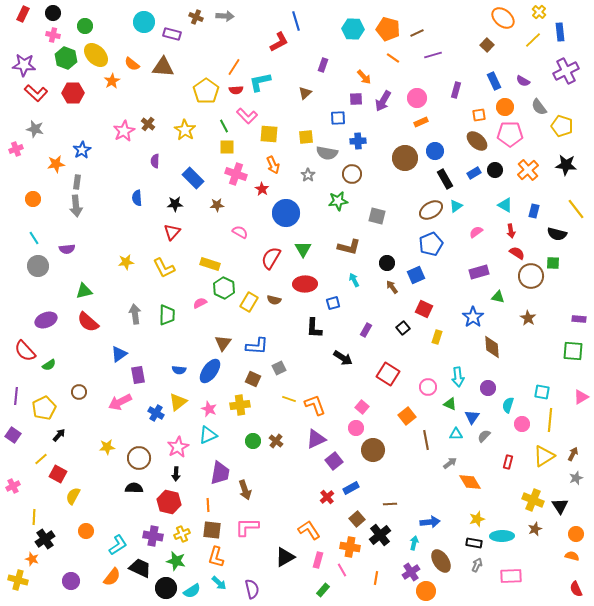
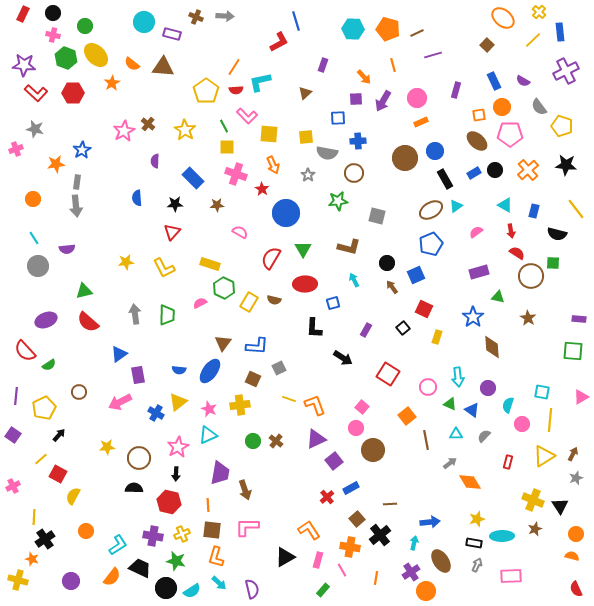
orange line at (393, 58): moved 7 px down; rotated 40 degrees clockwise
orange star at (112, 81): moved 2 px down
orange circle at (505, 107): moved 3 px left
brown circle at (352, 174): moved 2 px right, 1 px up
blue triangle at (472, 417): moved 7 px up; rotated 28 degrees counterclockwise
